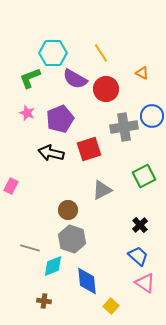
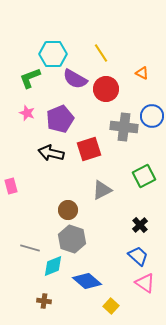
cyan hexagon: moved 1 px down
gray cross: rotated 16 degrees clockwise
pink rectangle: rotated 42 degrees counterclockwise
blue diamond: rotated 44 degrees counterclockwise
